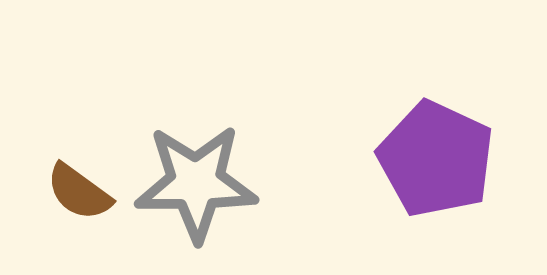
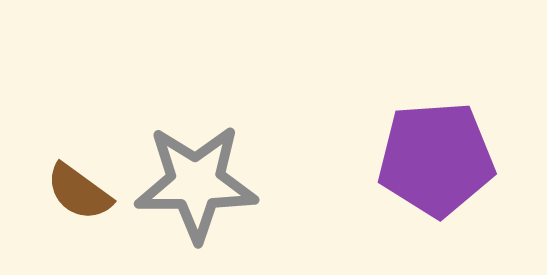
purple pentagon: rotated 29 degrees counterclockwise
